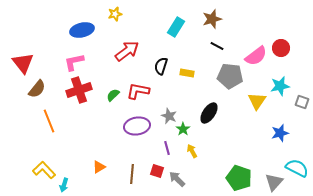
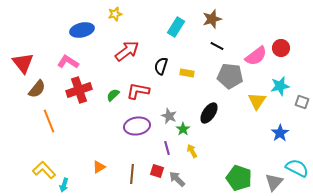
pink L-shape: moved 6 px left; rotated 45 degrees clockwise
blue star: rotated 18 degrees counterclockwise
